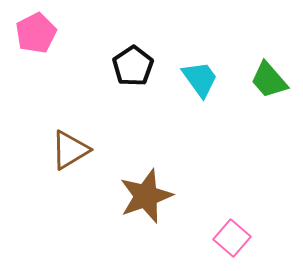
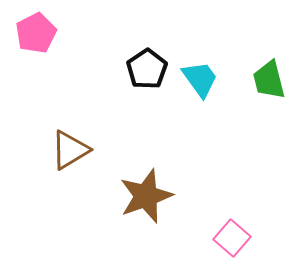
black pentagon: moved 14 px right, 3 px down
green trapezoid: rotated 27 degrees clockwise
